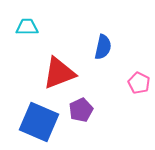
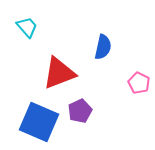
cyan trapezoid: rotated 50 degrees clockwise
purple pentagon: moved 1 px left, 1 px down
